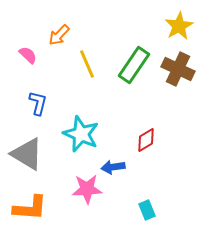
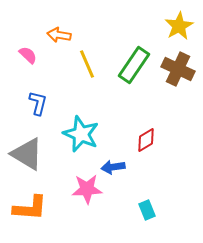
orange arrow: rotated 55 degrees clockwise
